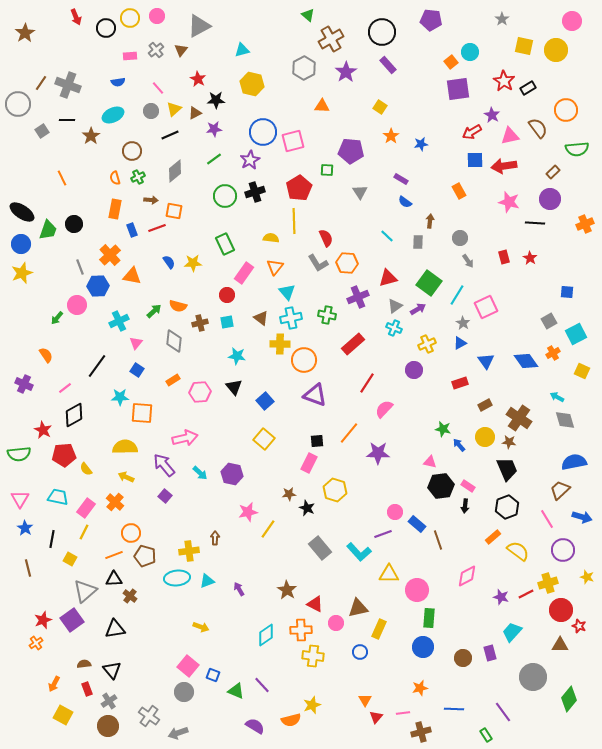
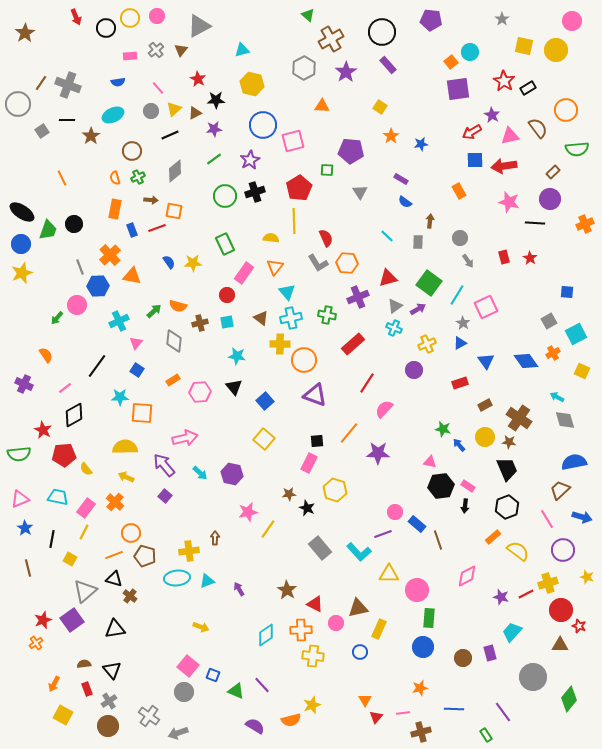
blue circle at (263, 132): moved 7 px up
pink triangle at (20, 499): rotated 36 degrees clockwise
black triangle at (114, 579): rotated 18 degrees clockwise
